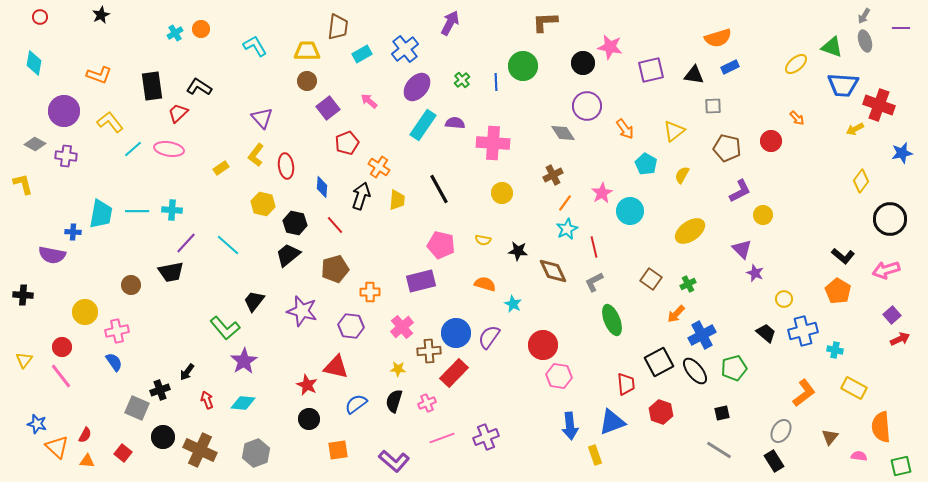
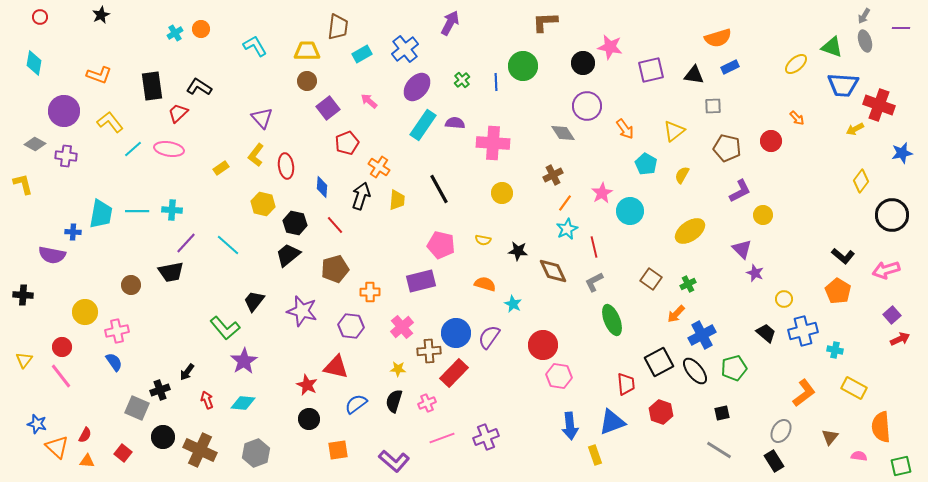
black circle at (890, 219): moved 2 px right, 4 px up
